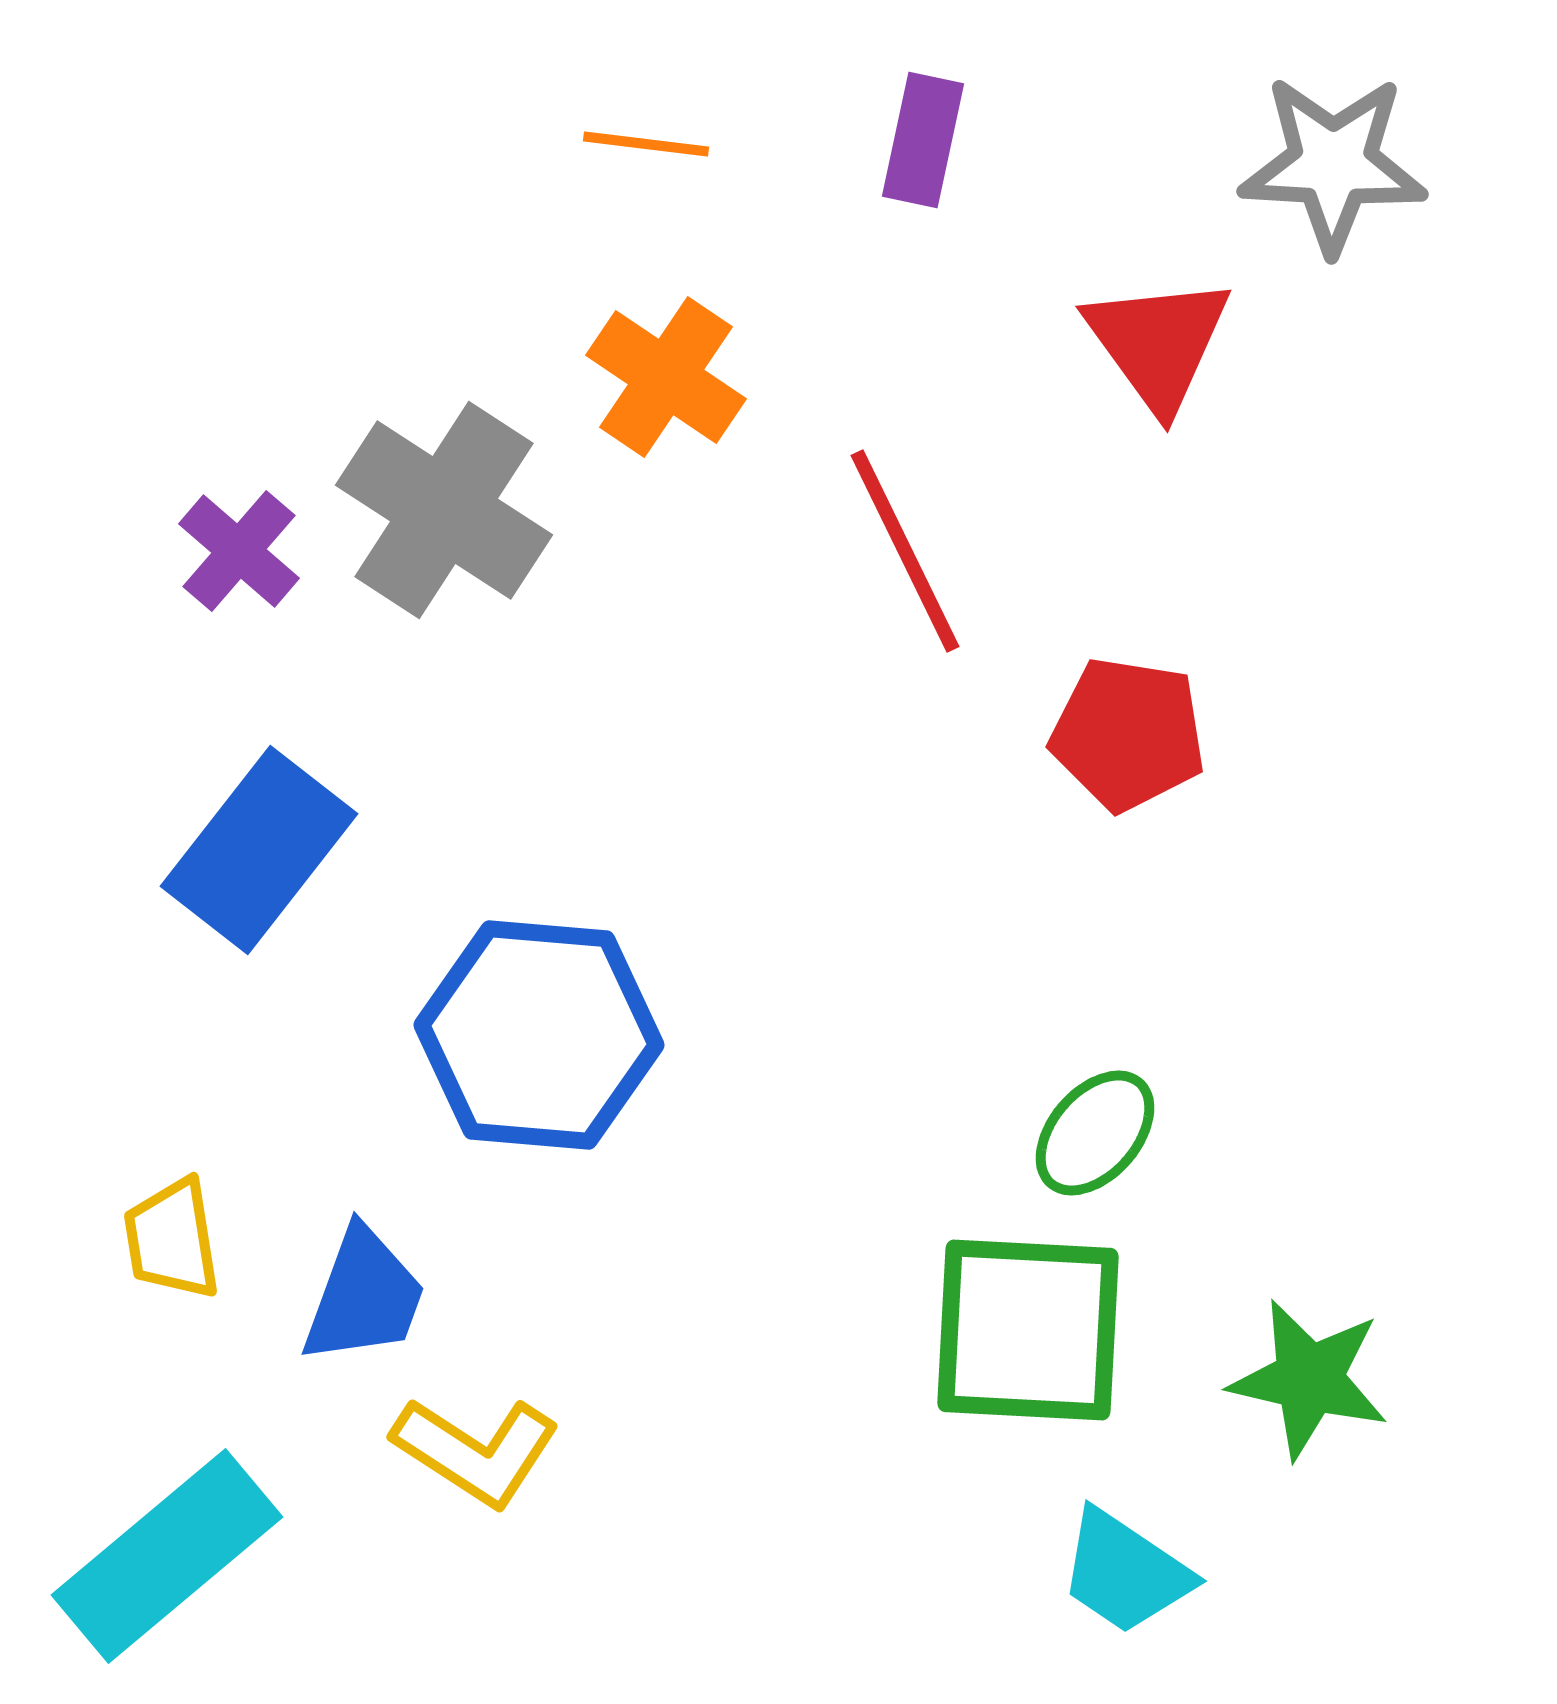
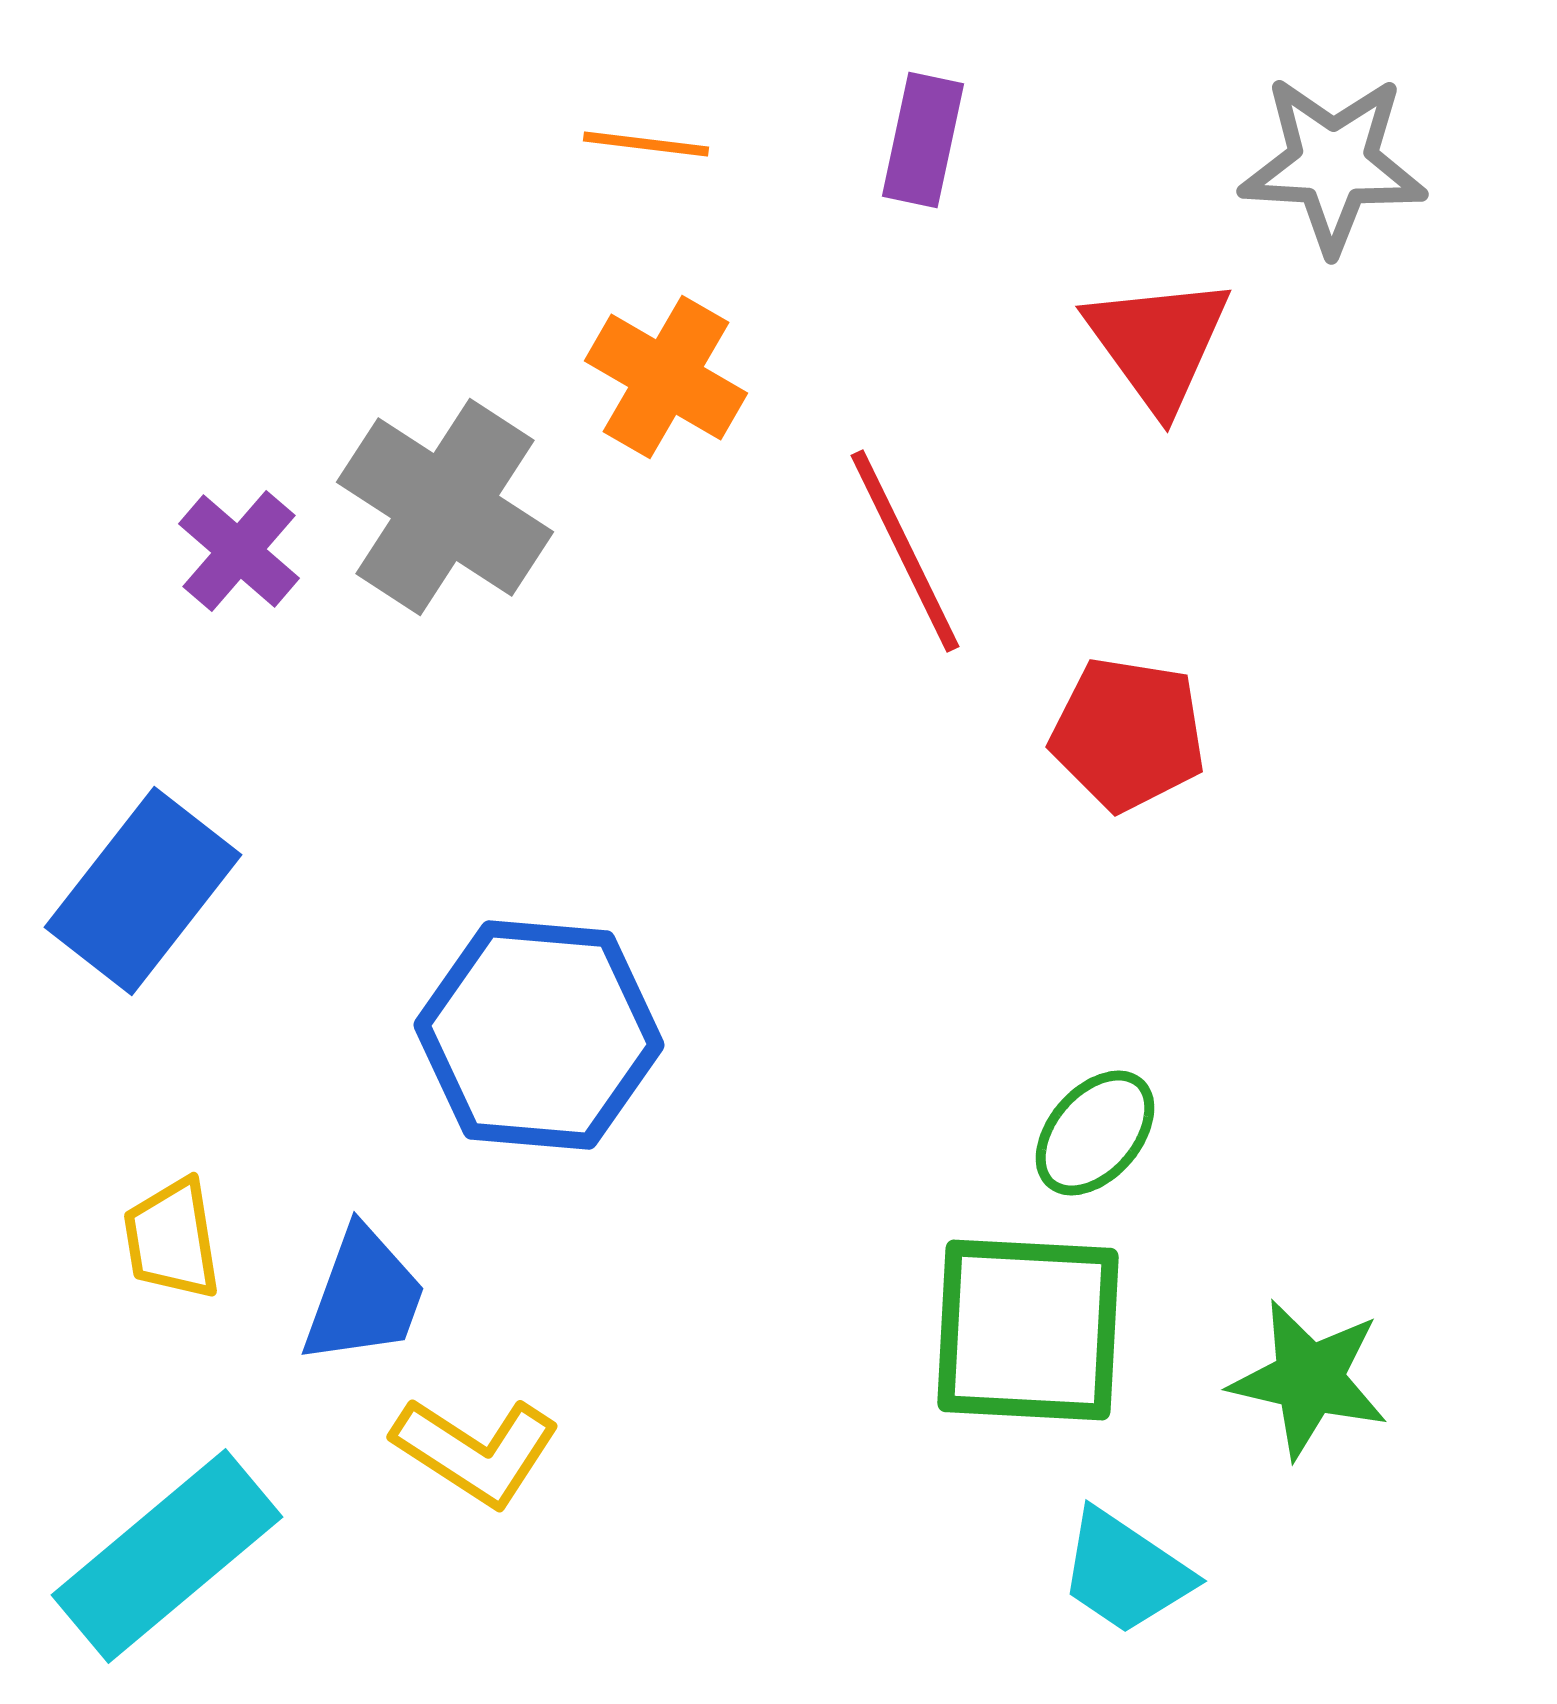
orange cross: rotated 4 degrees counterclockwise
gray cross: moved 1 px right, 3 px up
blue rectangle: moved 116 px left, 41 px down
